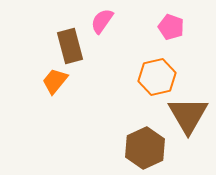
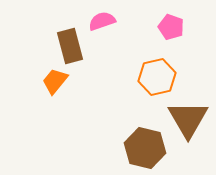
pink semicircle: rotated 36 degrees clockwise
brown triangle: moved 4 px down
brown hexagon: rotated 21 degrees counterclockwise
